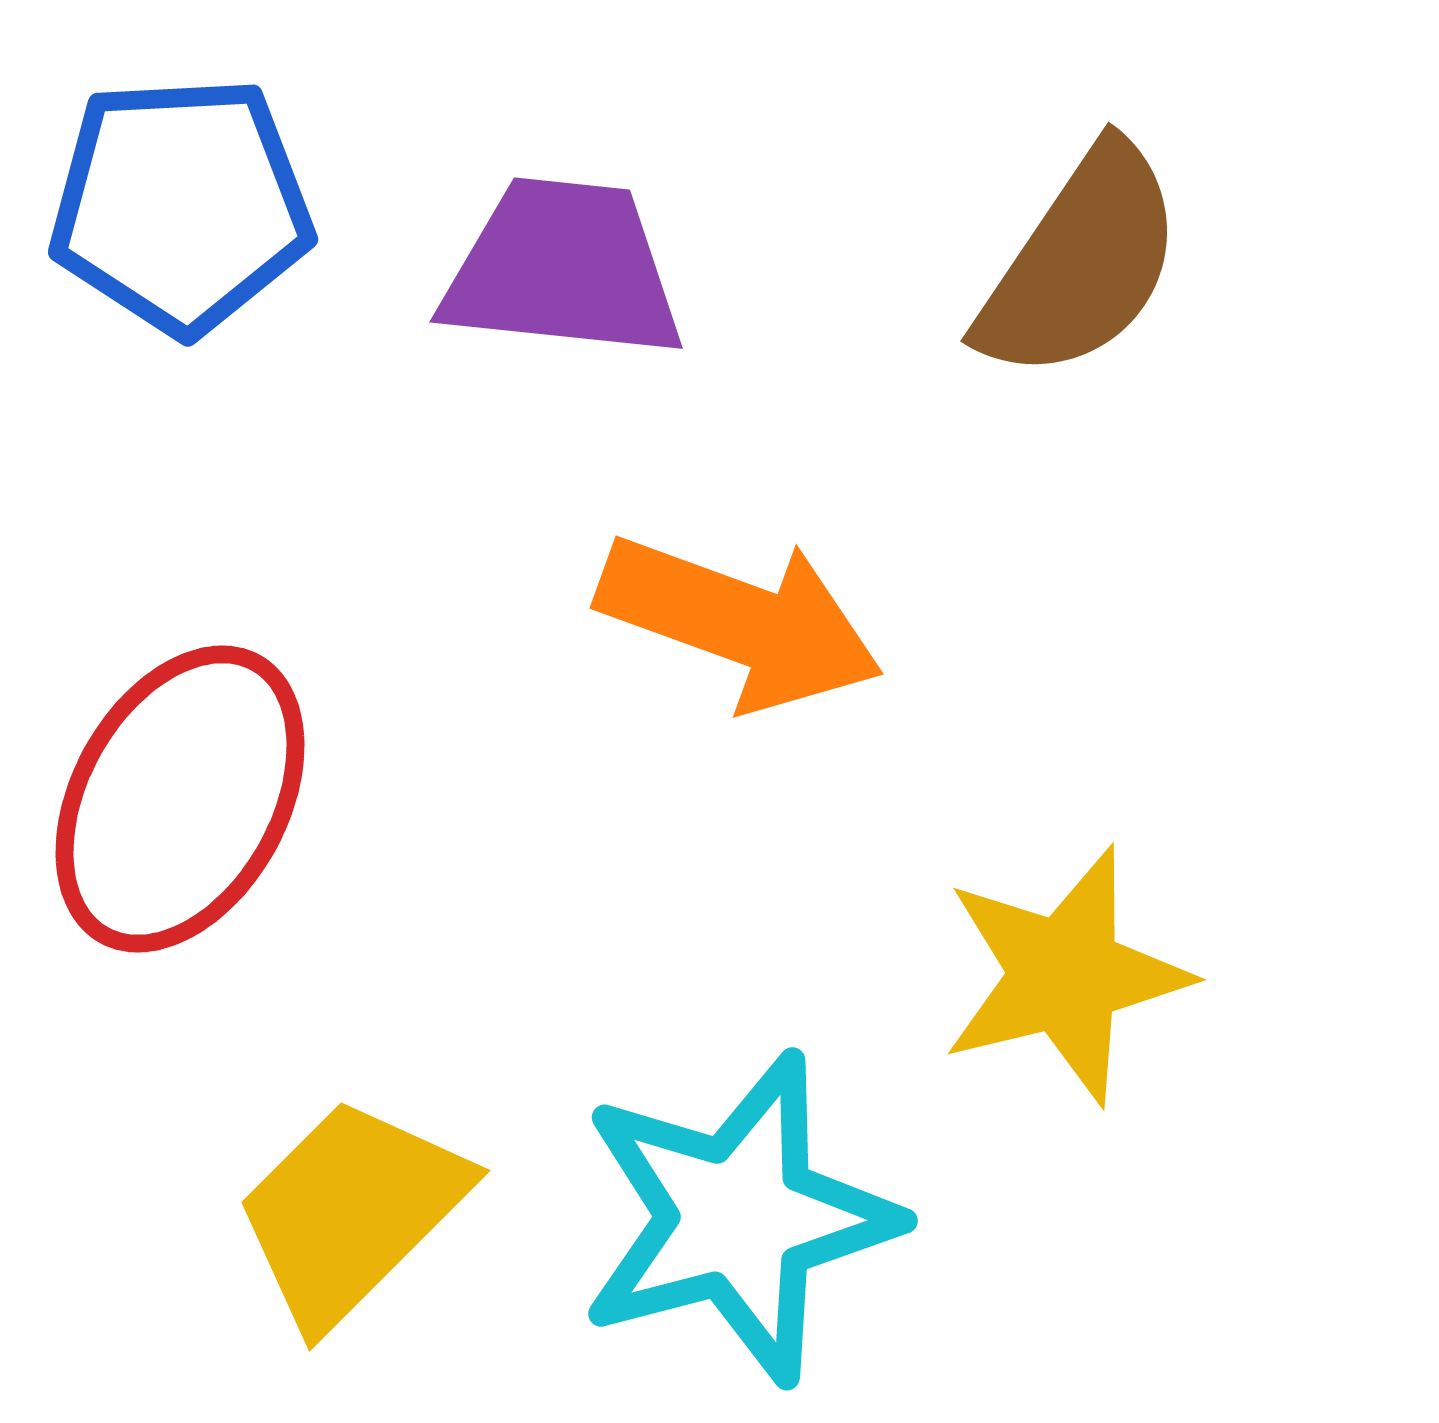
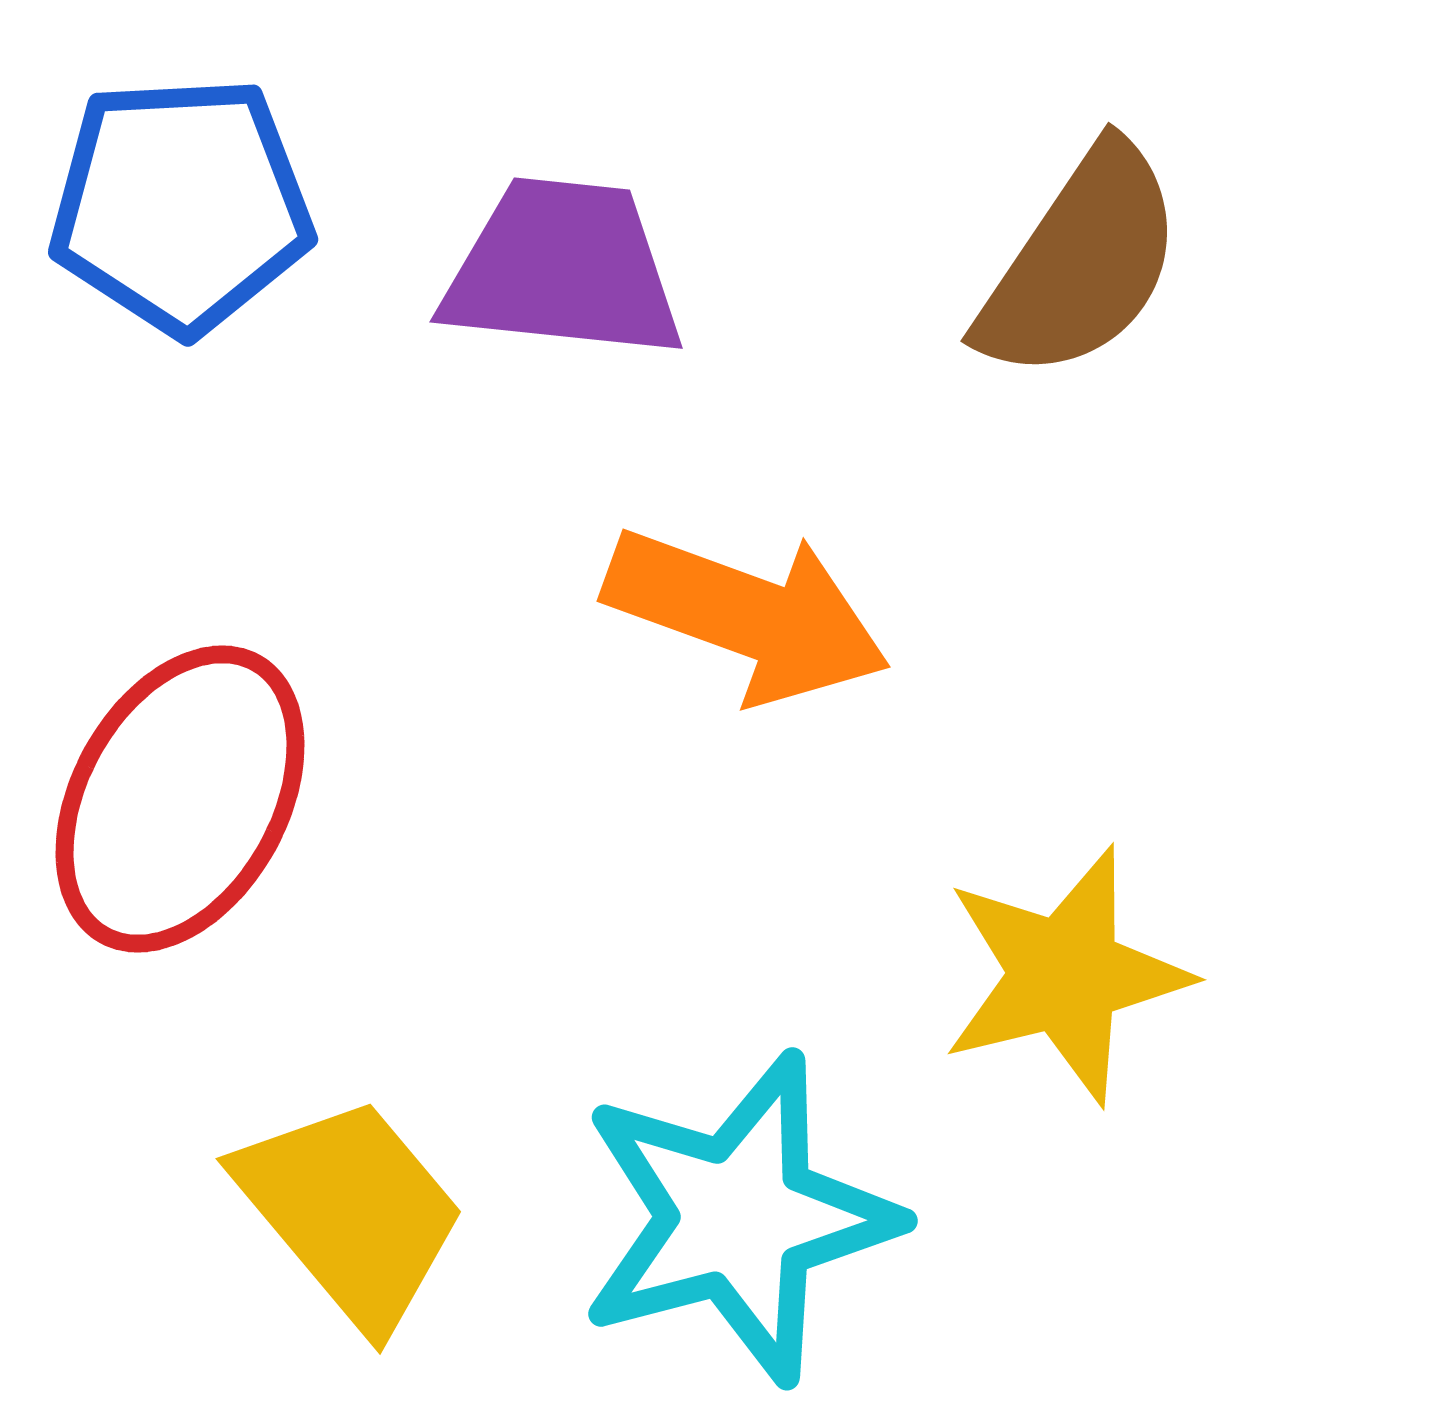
orange arrow: moved 7 px right, 7 px up
yellow trapezoid: rotated 95 degrees clockwise
